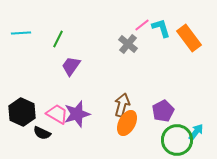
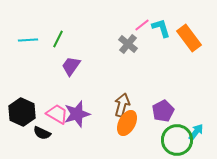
cyan line: moved 7 px right, 7 px down
